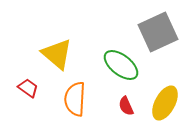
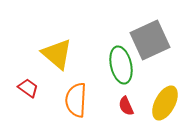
gray square: moved 8 px left, 8 px down
green ellipse: rotated 39 degrees clockwise
orange semicircle: moved 1 px right, 1 px down
